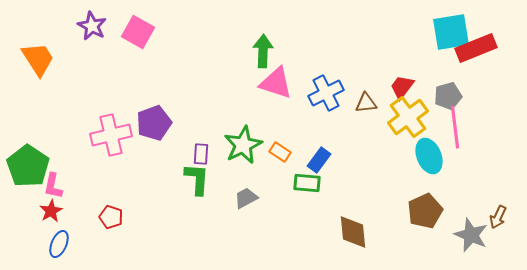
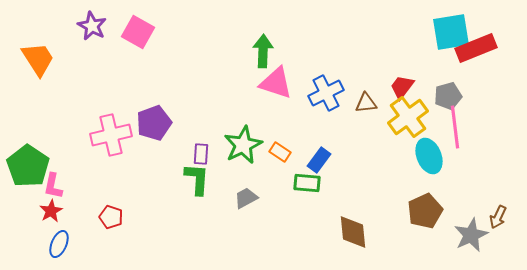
gray star: rotated 24 degrees clockwise
